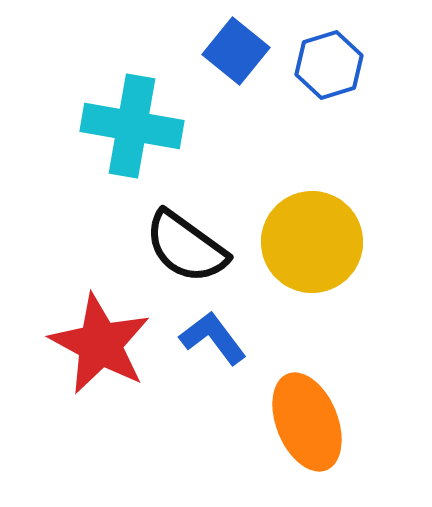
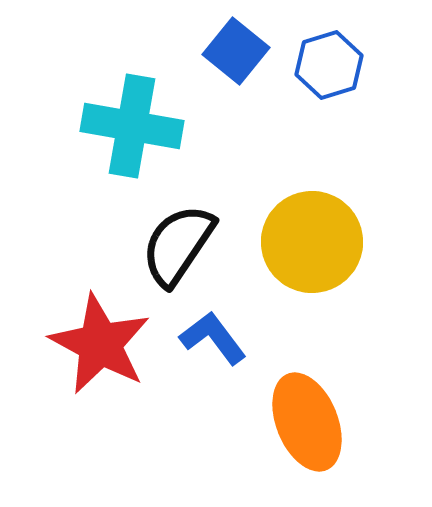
black semicircle: moved 8 px left, 2 px up; rotated 88 degrees clockwise
